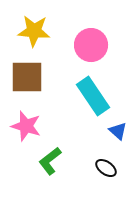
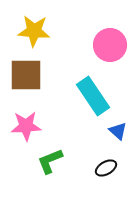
pink circle: moved 19 px right
brown square: moved 1 px left, 2 px up
pink star: rotated 20 degrees counterclockwise
green L-shape: rotated 16 degrees clockwise
black ellipse: rotated 65 degrees counterclockwise
